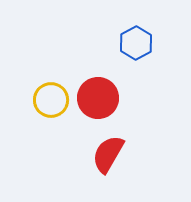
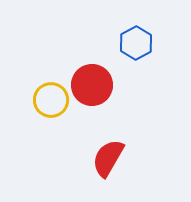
red circle: moved 6 px left, 13 px up
red semicircle: moved 4 px down
